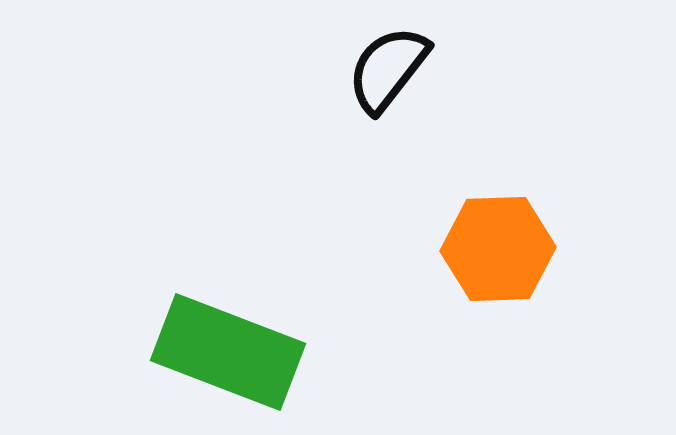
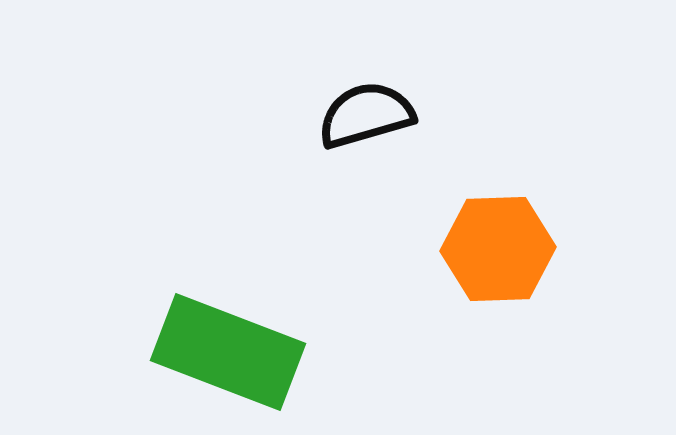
black semicircle: moved 22 px left, 46 px down; rotated 36 degrees clockwise
